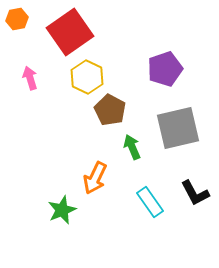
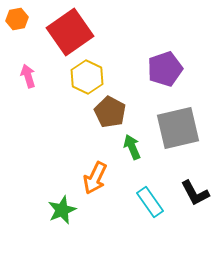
pink arrow: moved 2 px left, 2 px up
brown pentagon: moved 2 px down
